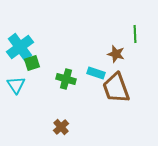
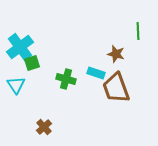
green line: moved 3 px right, 3 px up
brown cross: moved 17 px left
